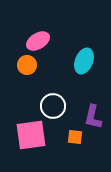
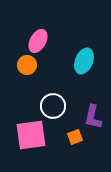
pink ellipse: rotated 30 degrees counterclockwise
orange square: rotated 28 degrees counterclockwise
